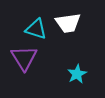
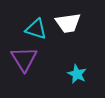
purple triangle: moved 1 px down
cyan star: rotated 18 degrees counterclockwise
